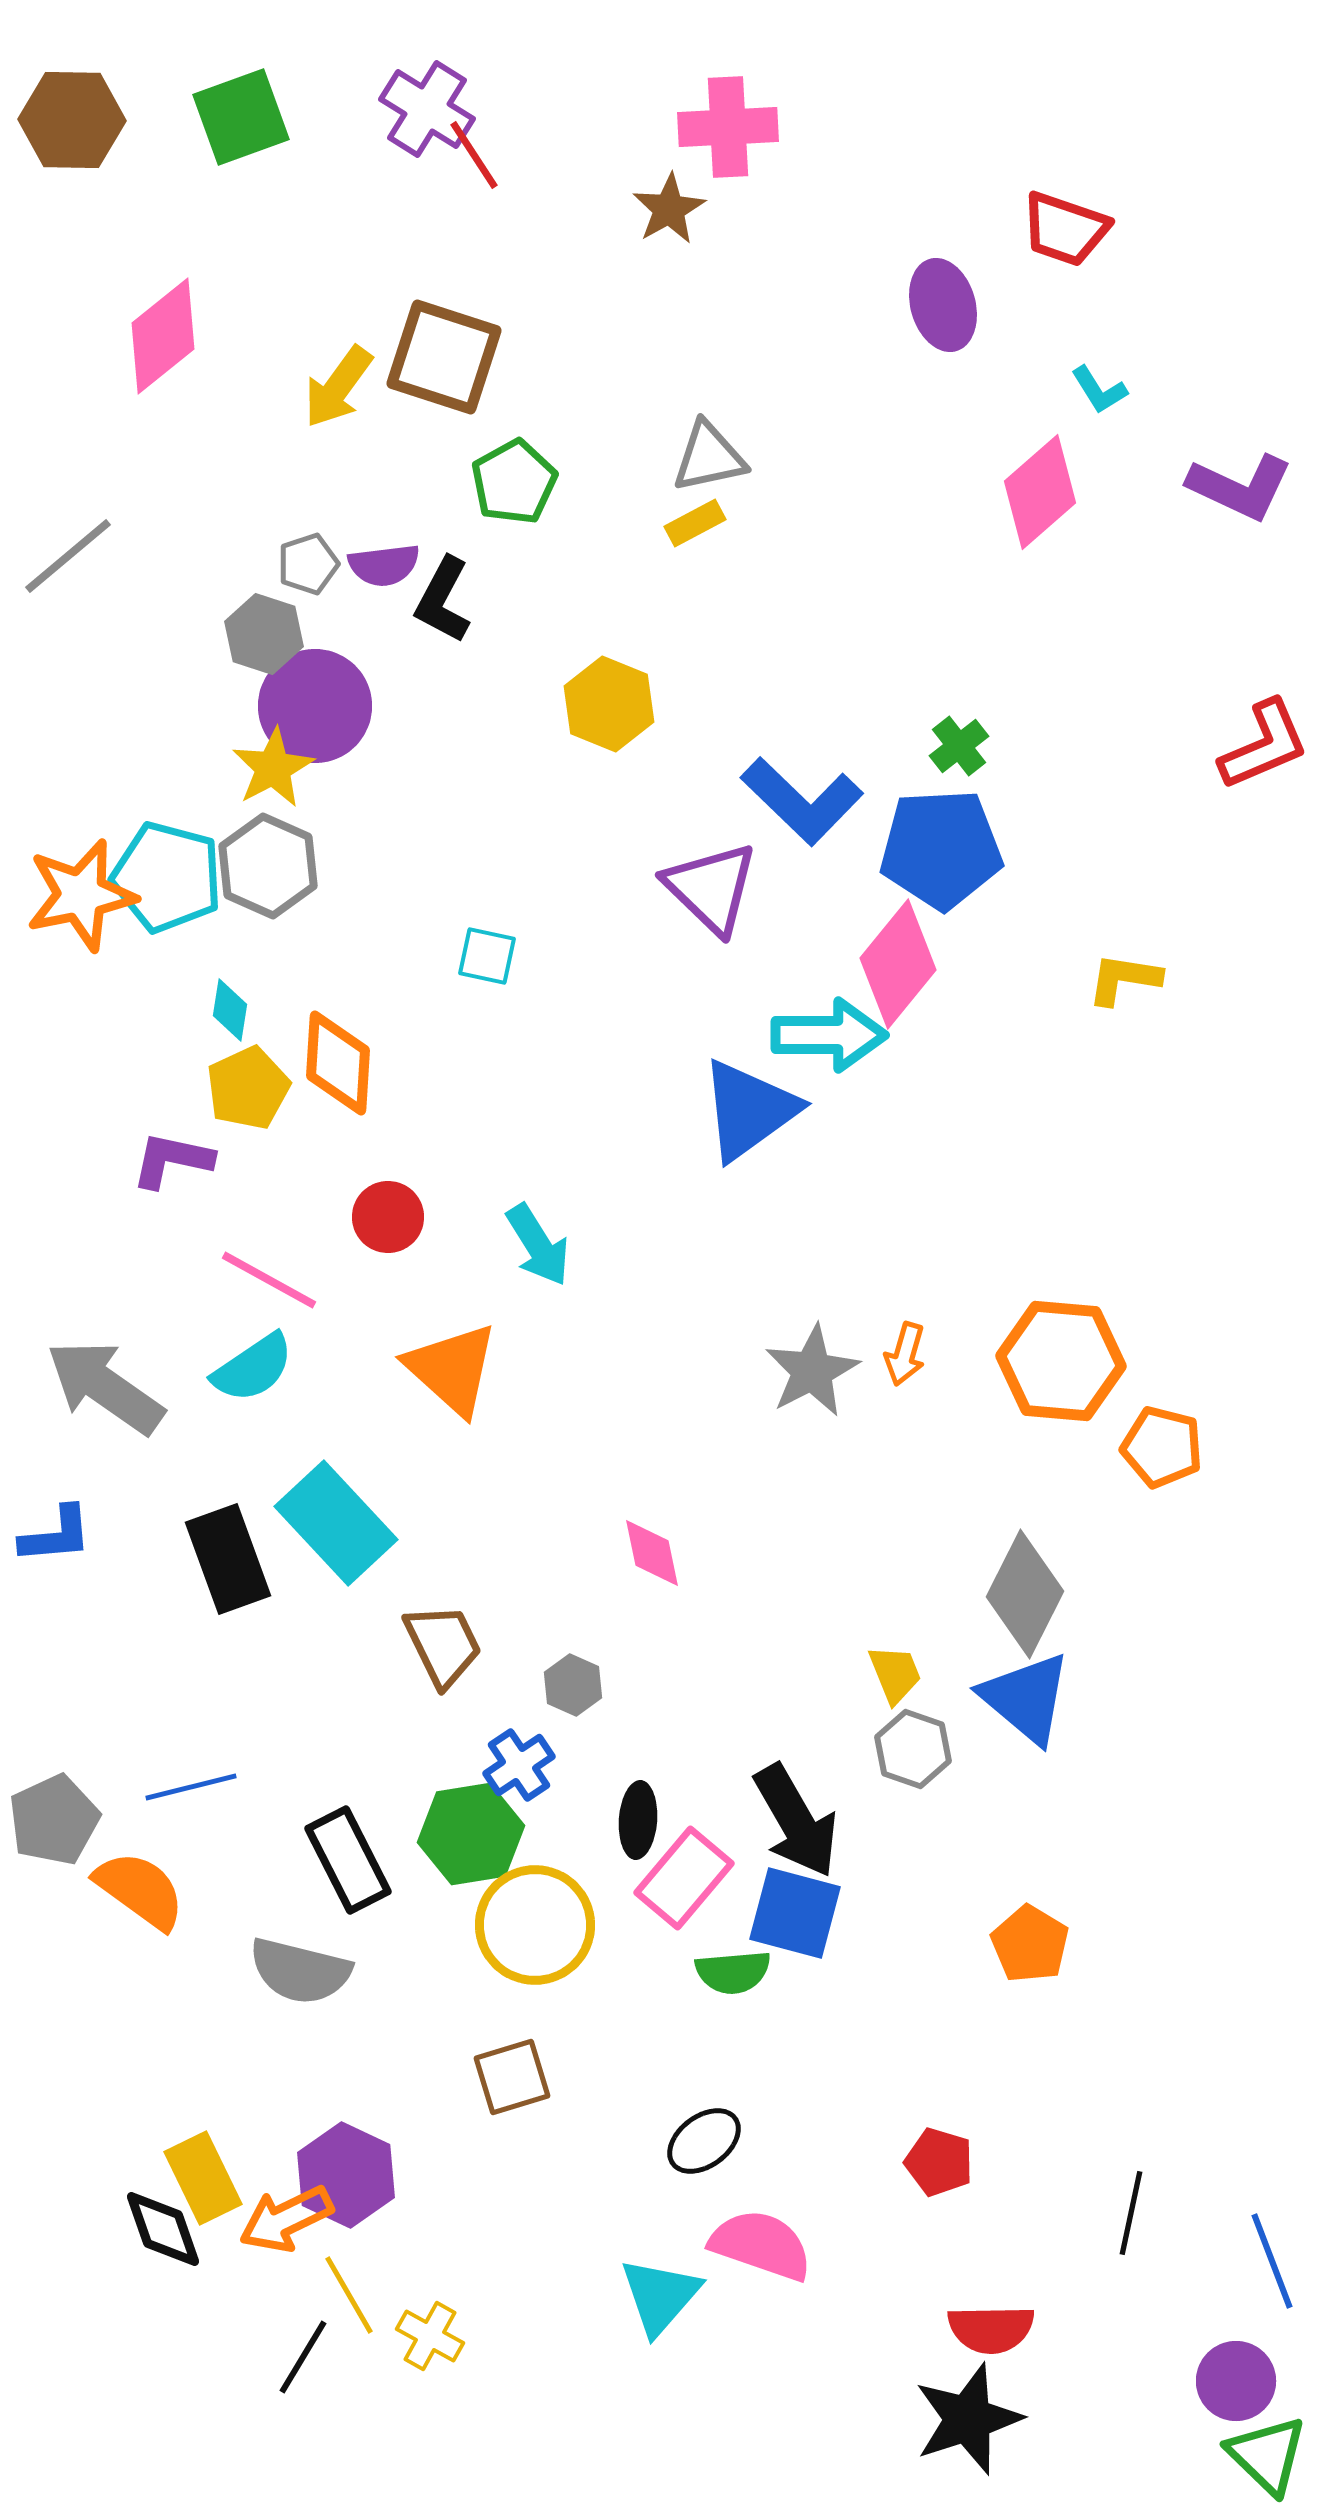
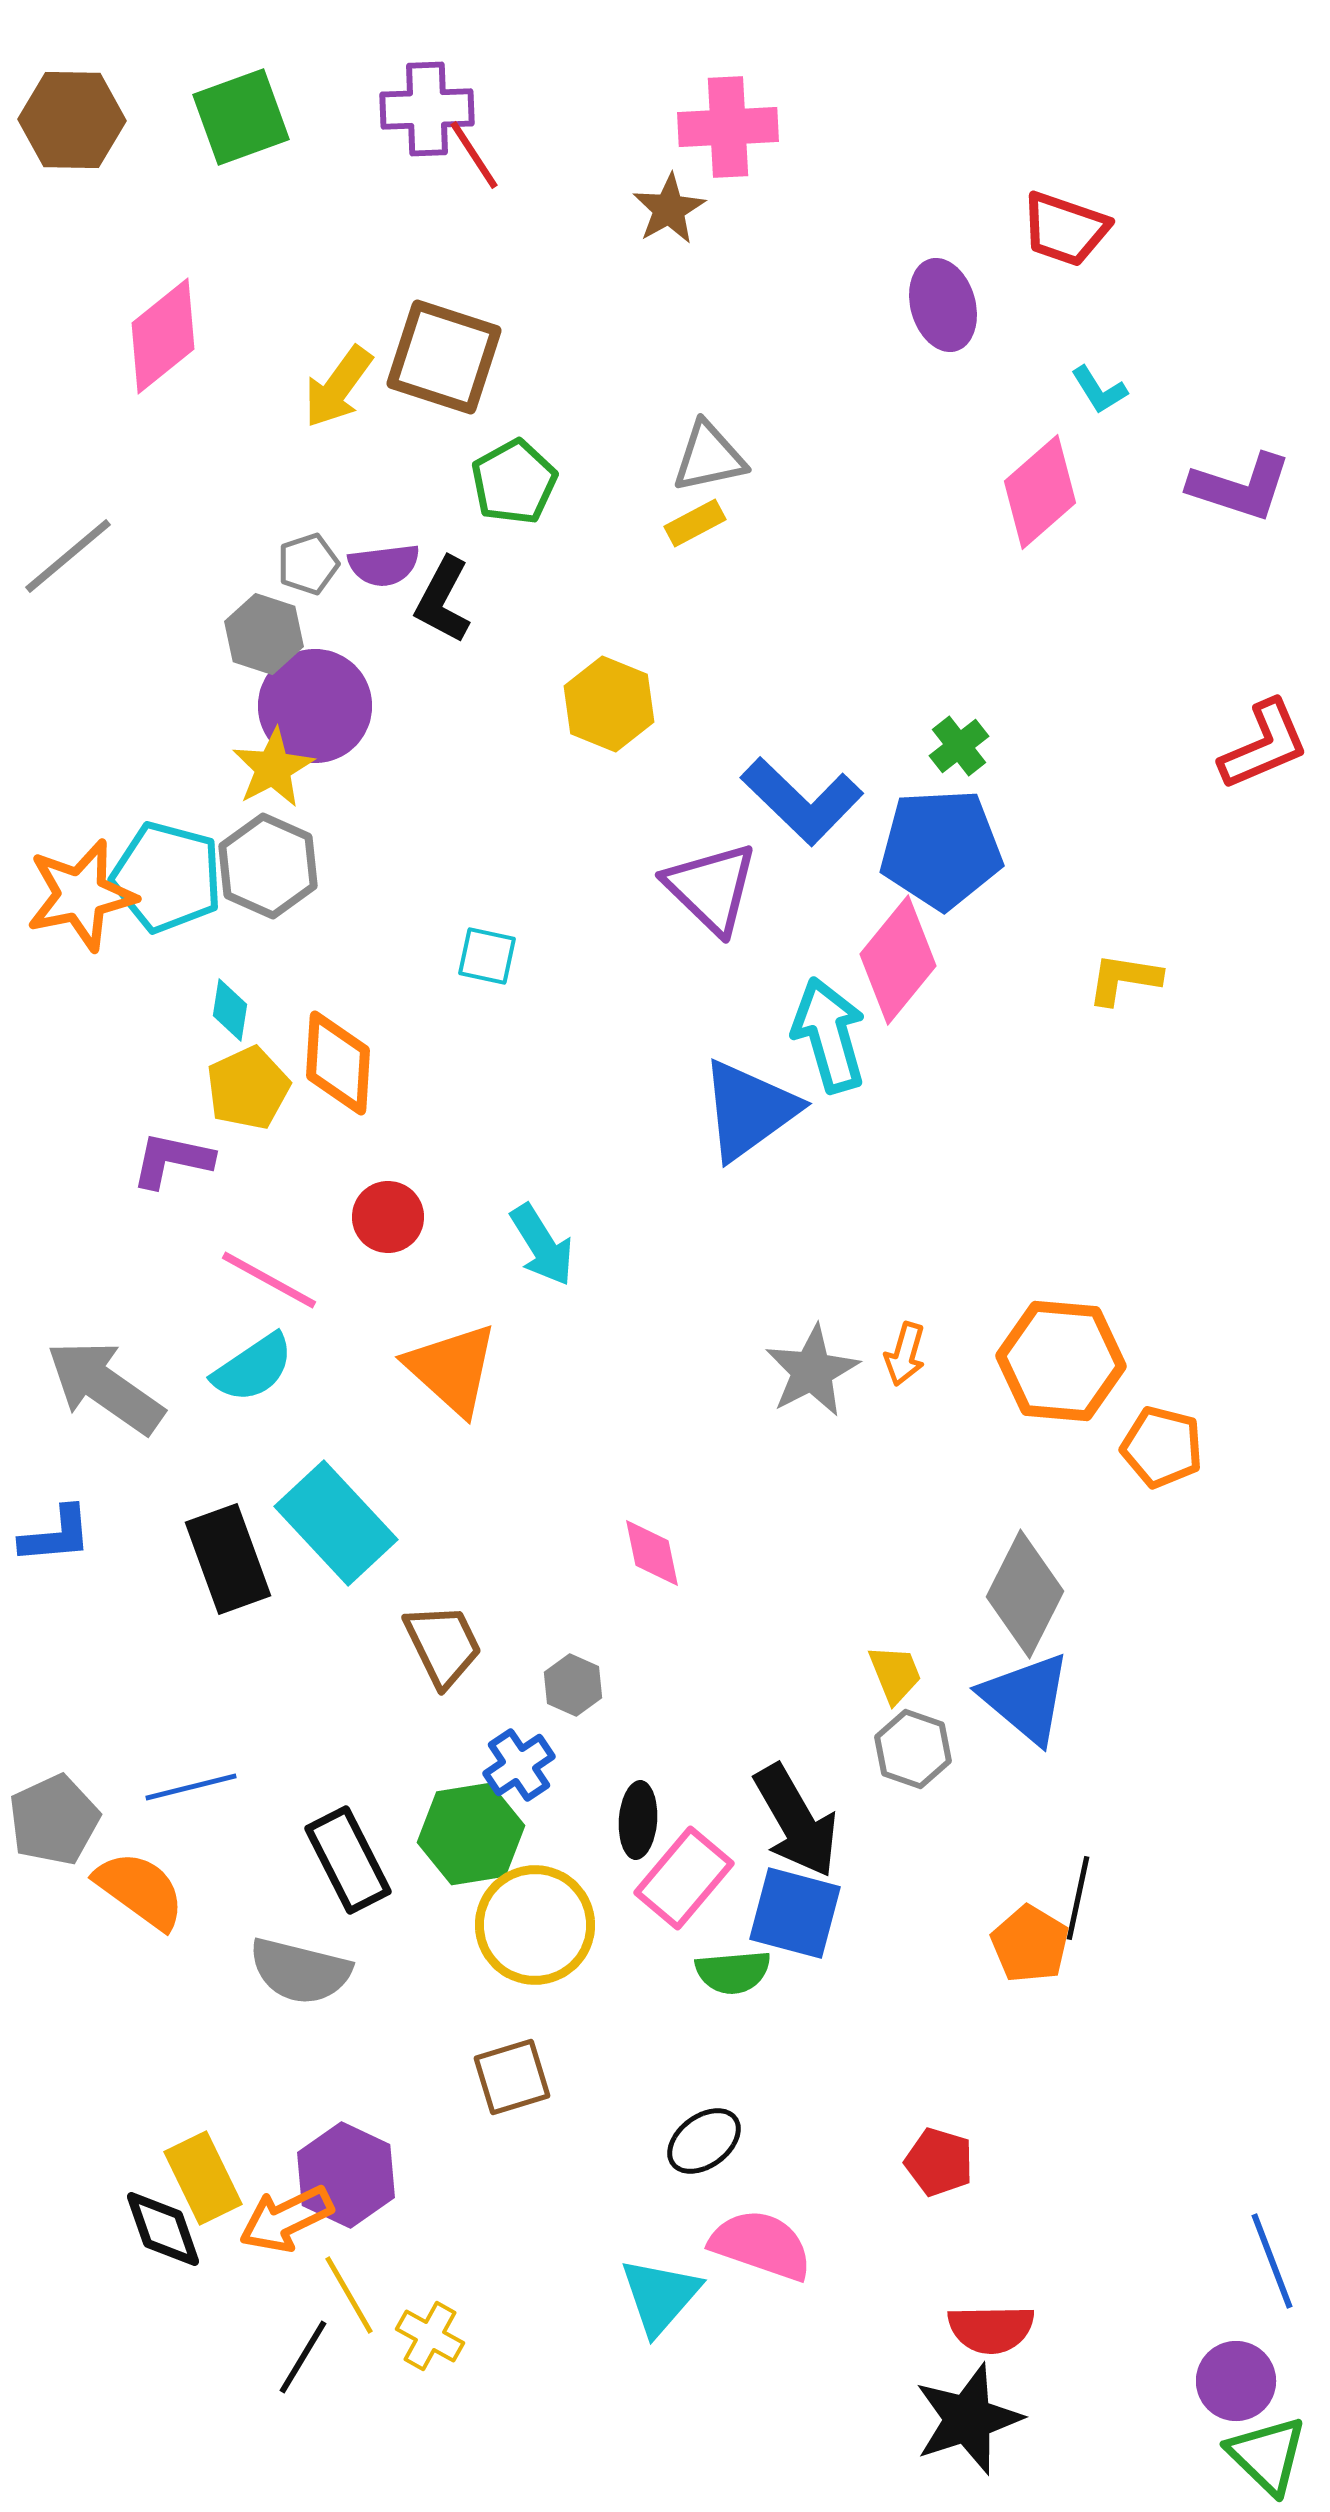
purple cross at (427, 109): rotated 34 degrees counterclockwise
purple L-shape at (1240, 487): rotated 7 degrees counterclockwise
pink diamond at (898, 964): moved 4 px up
cyan arrow at (829, 1035): rotated 106 degrees counterclockwise
cyan arrow at (538, 1245): moved 4 px right
black line at (1131, 2213): moved 53 px left, 315 px up
